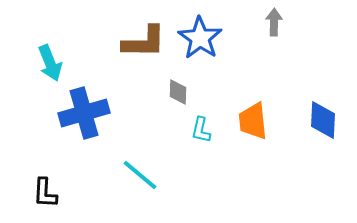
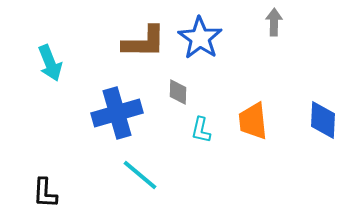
blue cross: moved 33 px right
